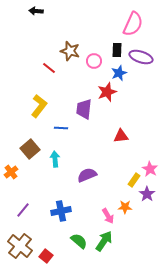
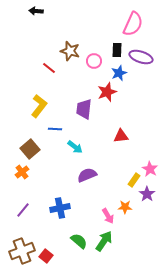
blue line: moved 6 px left, 1 px down
cyan arrow: moved 20 px right, 12 px up; rotated 133 degrees clockwise
orange cross: moved 11 px right
blue cross: moved 1 px left, 3 px up
brown cross: moved 2 px right, 5 px down; rotated 30 degrees clockwise
